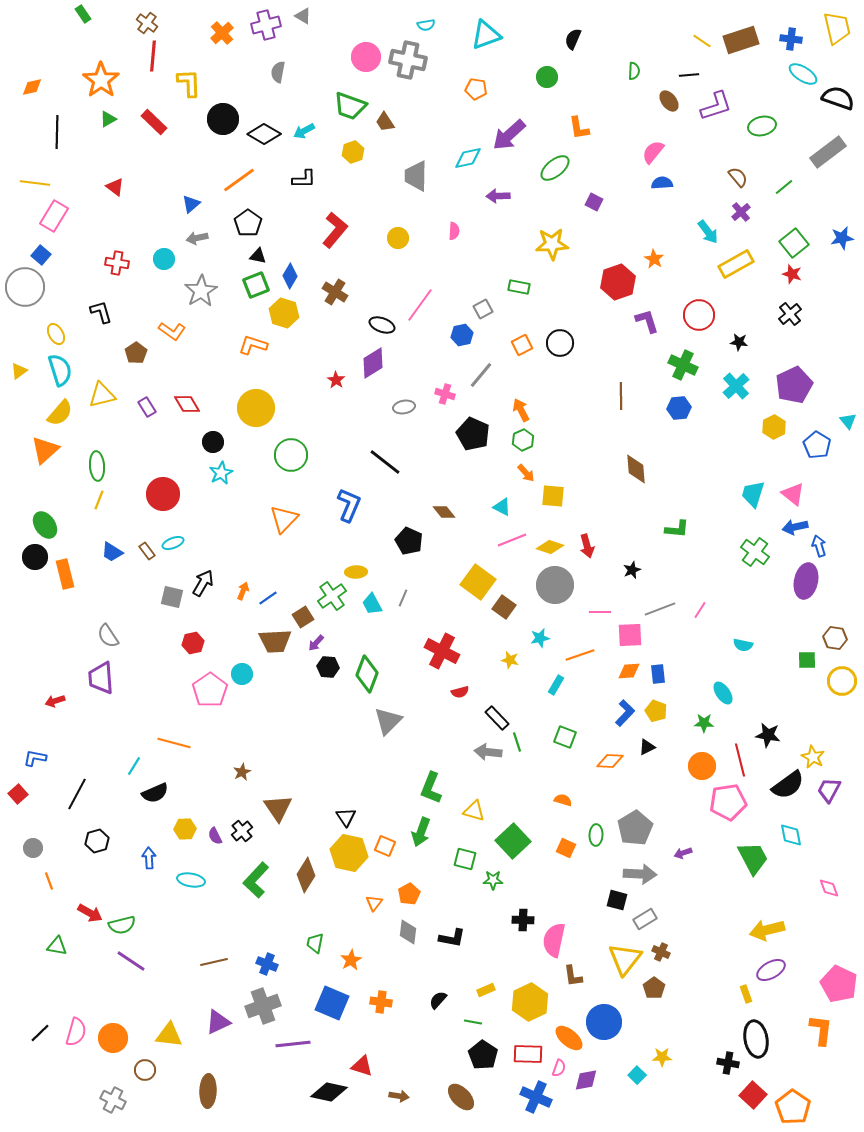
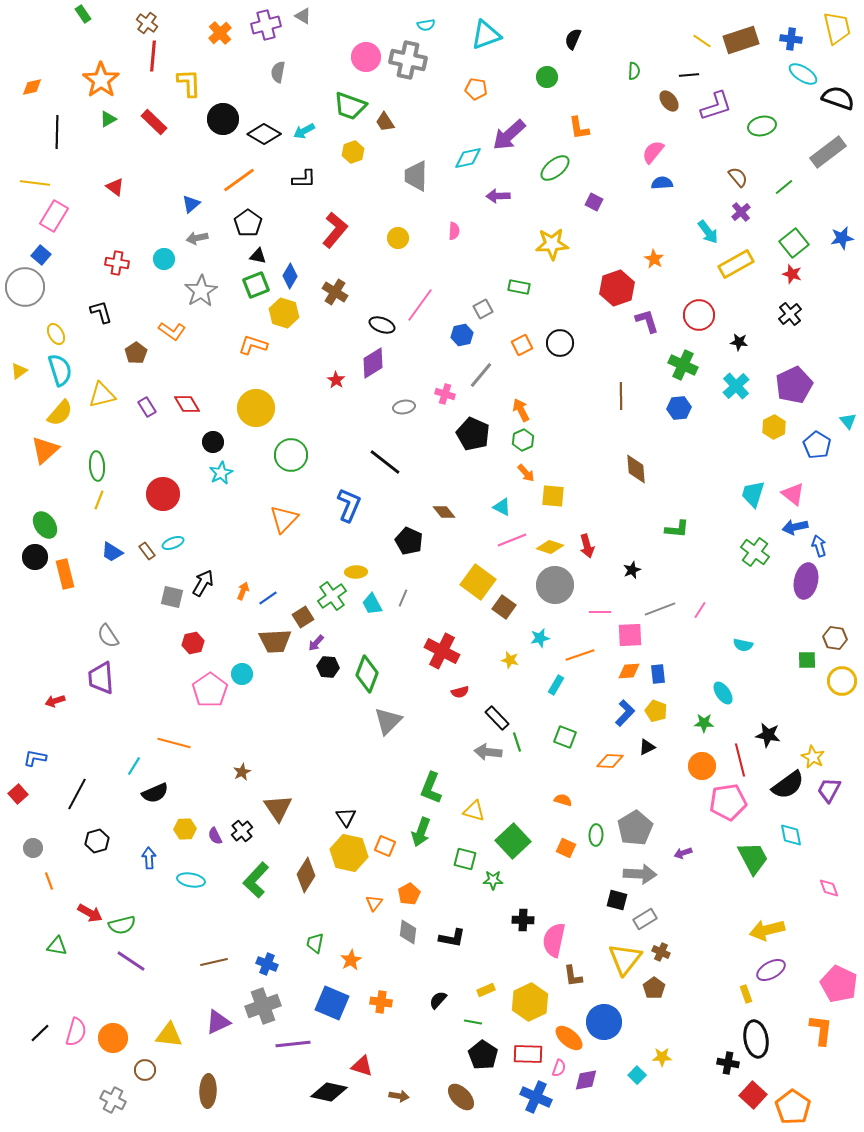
orange cross at (222, 33): moved 2 px left
red hexagon at (618, 282): moved 1 px left, 6 px down
